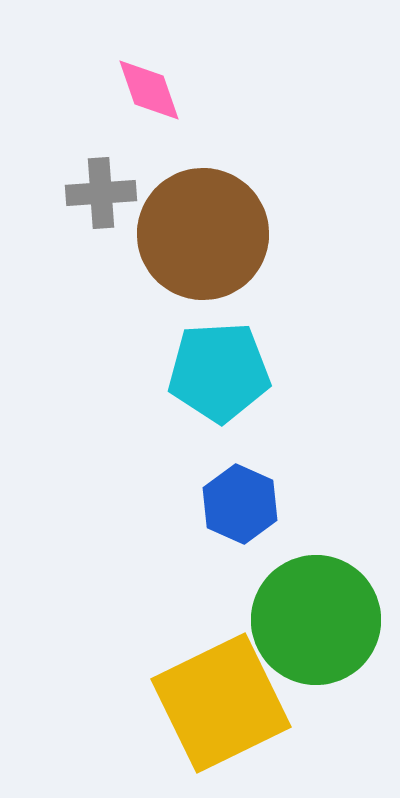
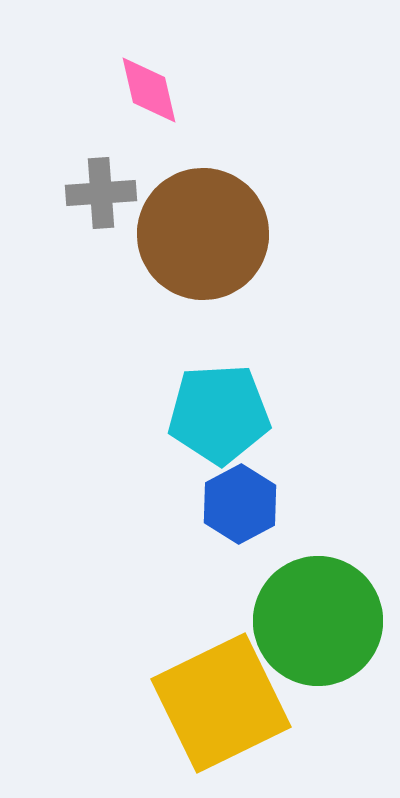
pink diamond: rotated 6 degrees clockwise
cyan pentagon: moved 42 px down
blue hexagon: rotated 8 degrees clockwise
green circle: moved 2 px right, 1 px down
